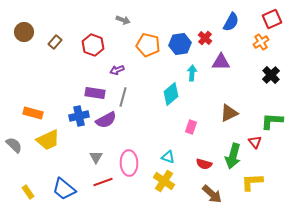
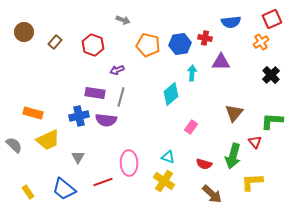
blue semicircle: rotated 54 degrees clockwise
red cross: rotated 32 degrees counterclockwise
gray line: moved 2 px left
brown triangle: moved 5 px right; rotated 24 degrees counterclockwise
purple semicircle: rotated 35 degrees clockwise
pink rectangle: rotated 16 degrees clockwise
gray triangle: moved 18 px left
